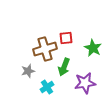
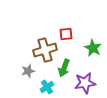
red square: moved 4 px up
brown cross: moved 1 px down
green arrow: moved 1 px down
